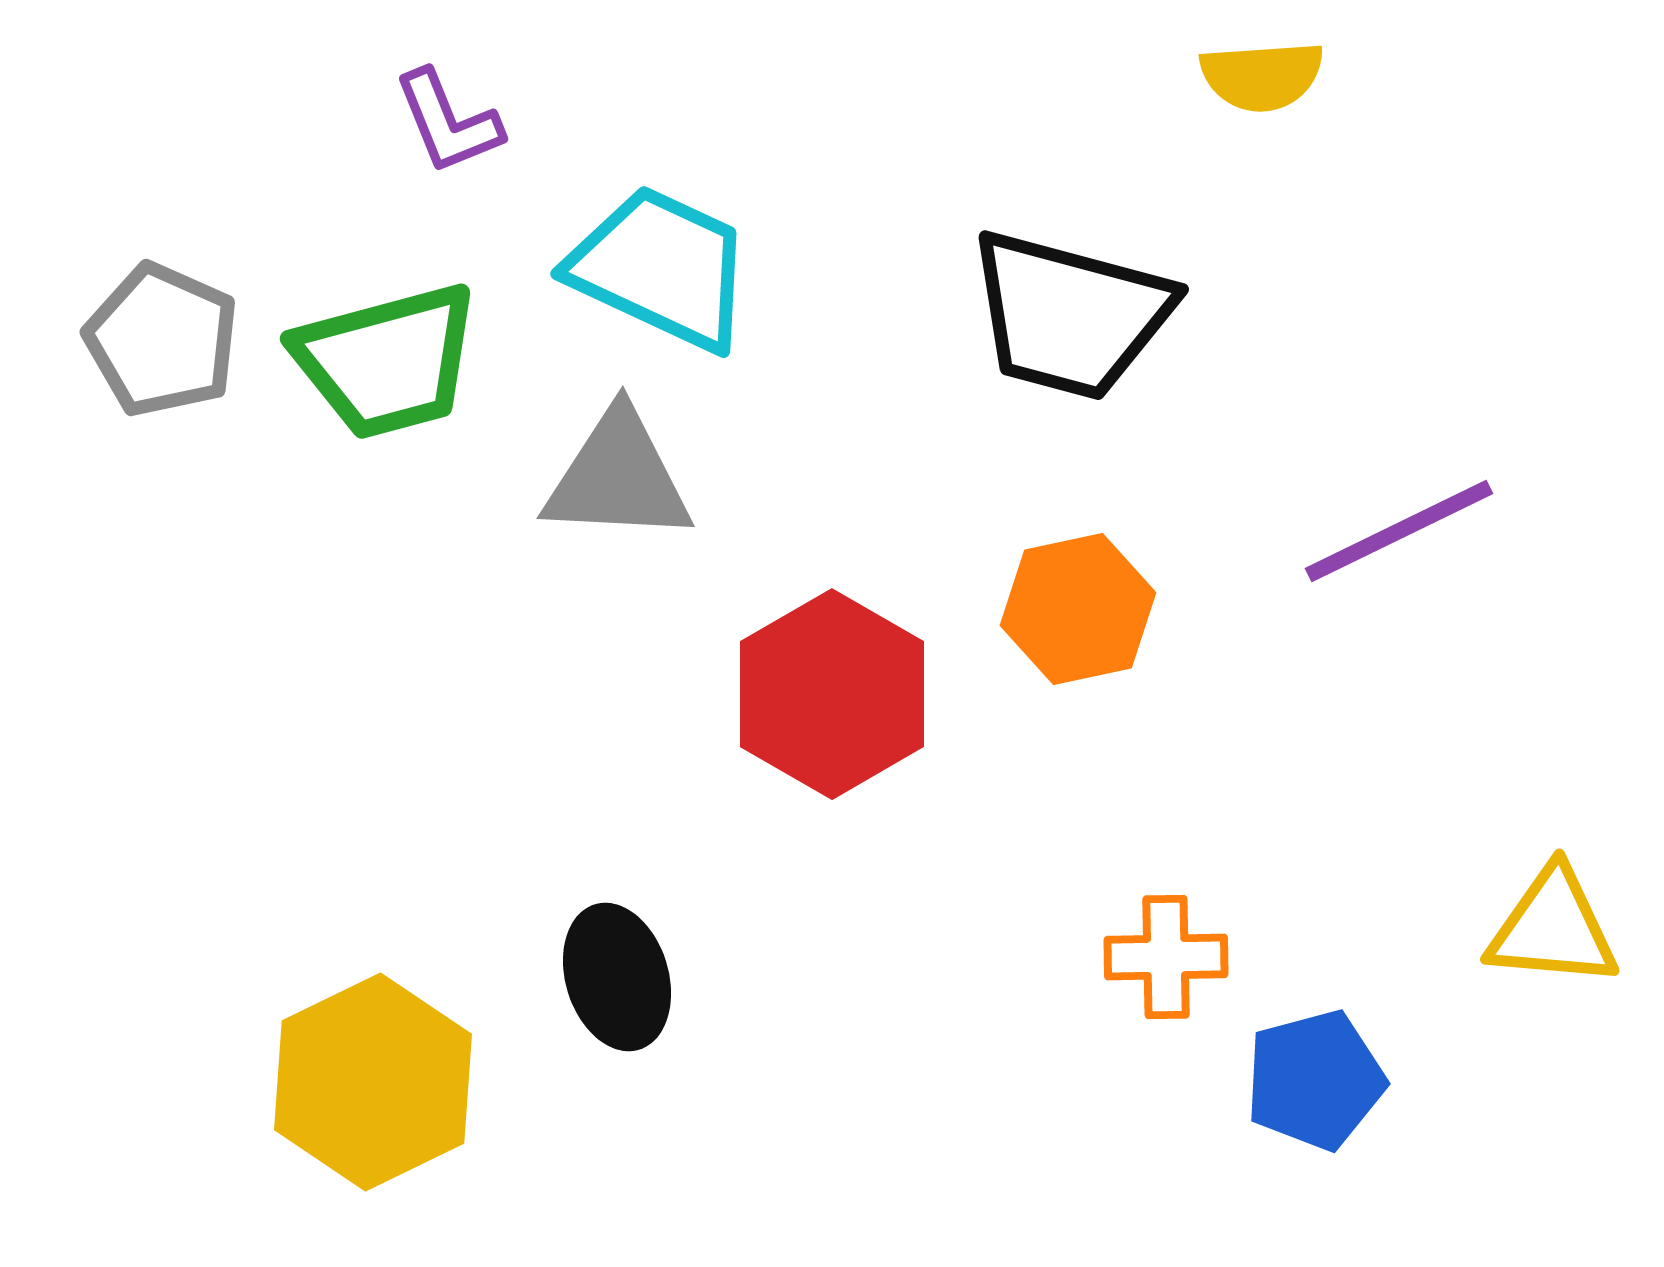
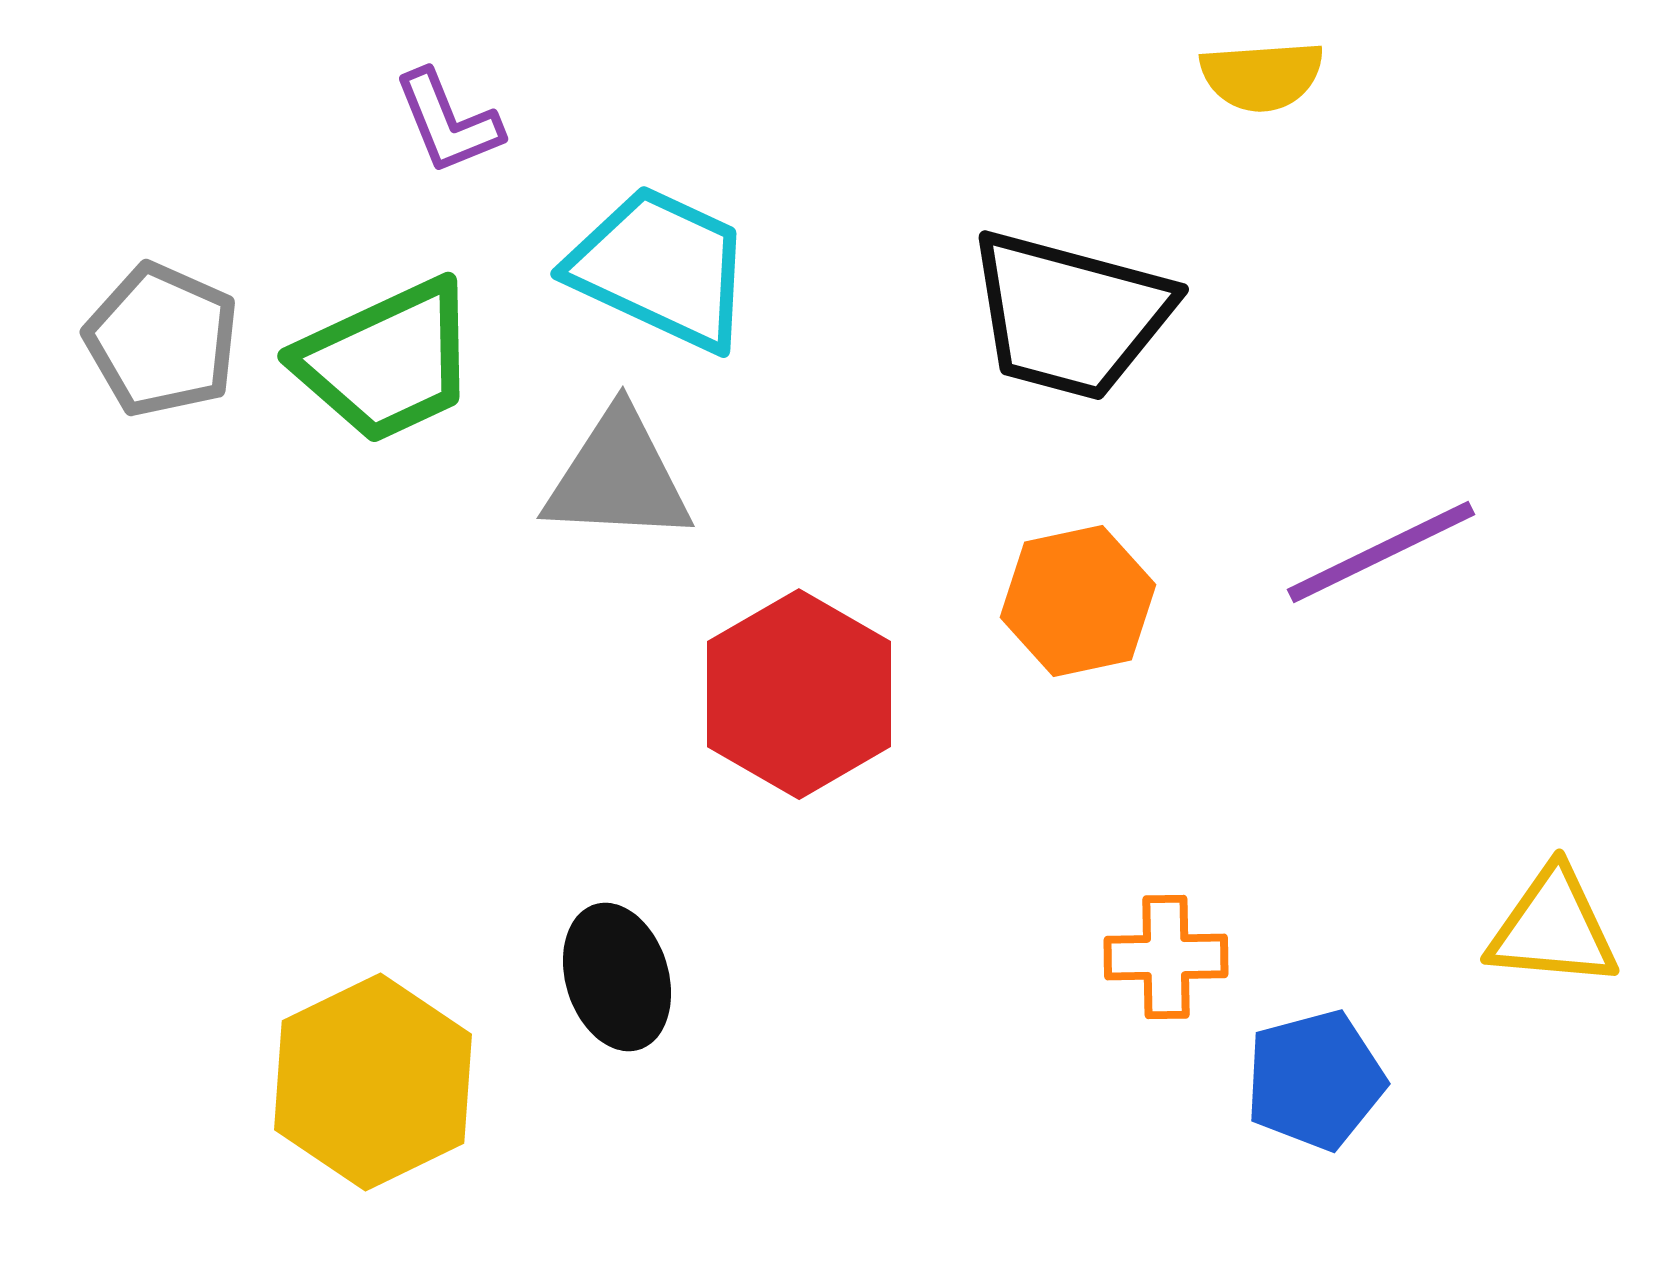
green trapezoid: rotated 10 degrees counterclockwise
purple line: moved 18 px left, 21 px down
orange hexagon: moved 8 px up
red hexagon: moved 33 px left
